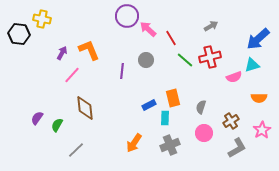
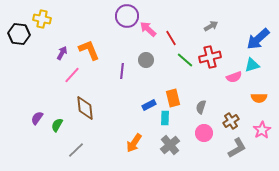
gray cross: rotated 18 degrees counterclockwise
